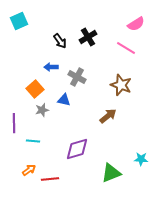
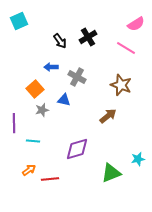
cyan star: moved 3 px left; rotated 16 degrees counterclockwise
